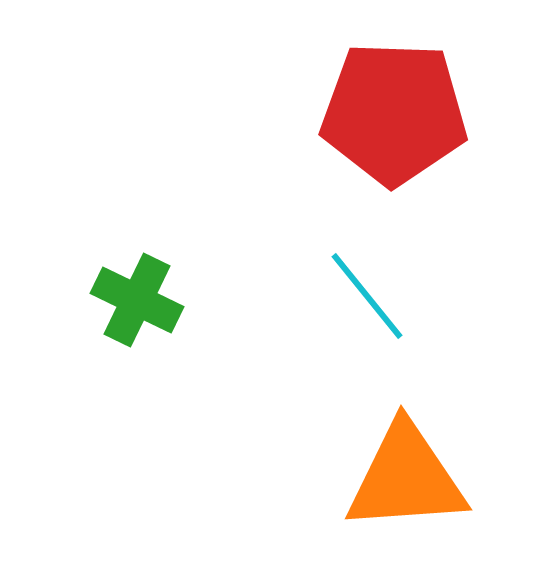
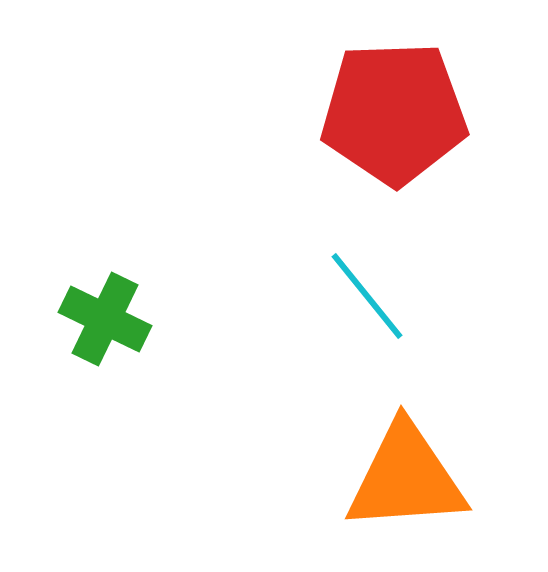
red pentagon: rotated 4 degrees counterclockwise
green cross: moved 32 px left, 19 px down
